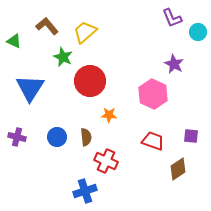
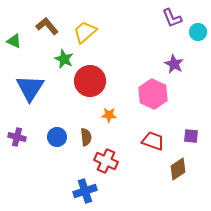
green star: moved 1 px right, 2 px down
